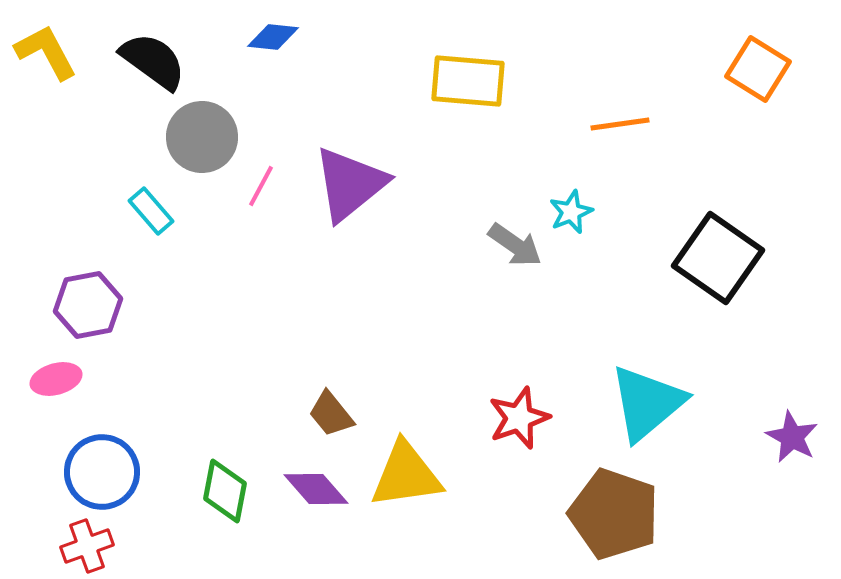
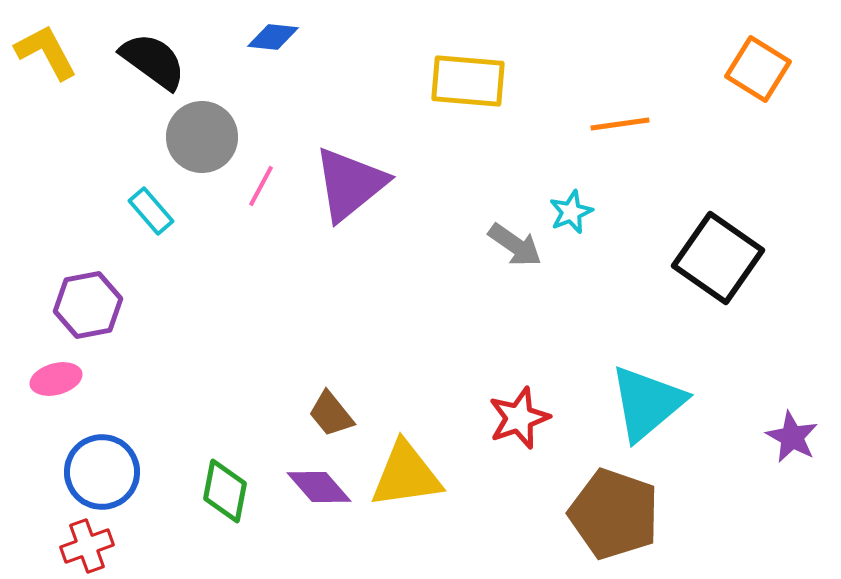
purple diamond: moved 3 px right, 2 px up
